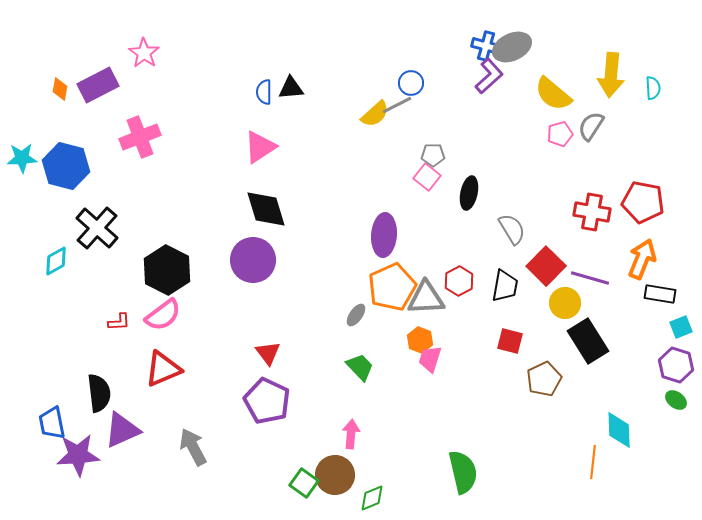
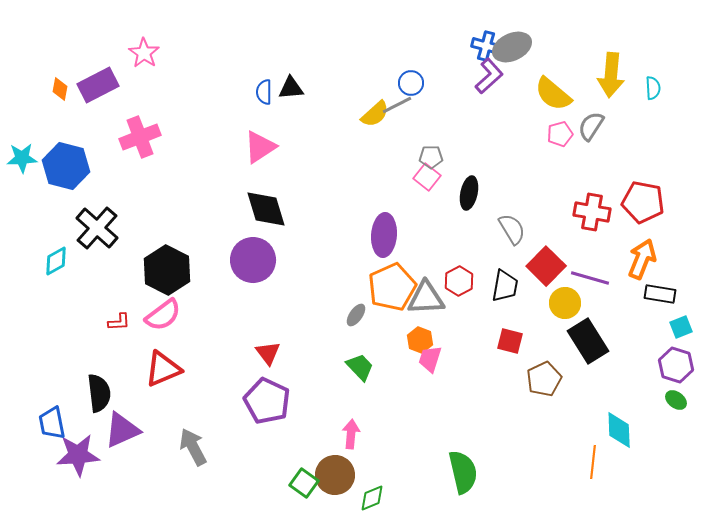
gray pentagon at (433, 155): moved 2 px left, 2 px down
